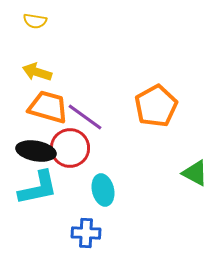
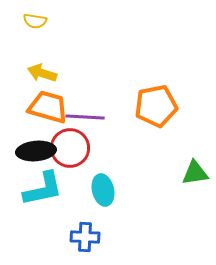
yellow arrow: moved 5 px right, 1 px down
orange pentagon: rotated 18 degrees clockwise
purple line: rotated 33 degrees counterclockwise
black ellipse: rotated 15 degrees counterclockwise
green triangle: rotated 36 degrees counterclockwise
cyan L-shape: moved 5 px right, 1 px down
blue cross: moved 1 px left, 4 px down
